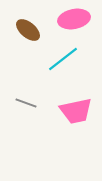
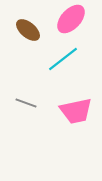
pink ellipse: moved 3 px left; rotated 36 degrees counterclockwise
